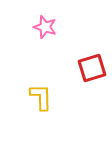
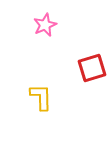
pink star: moved 2 px up; rotated 30 degrees clockwise
